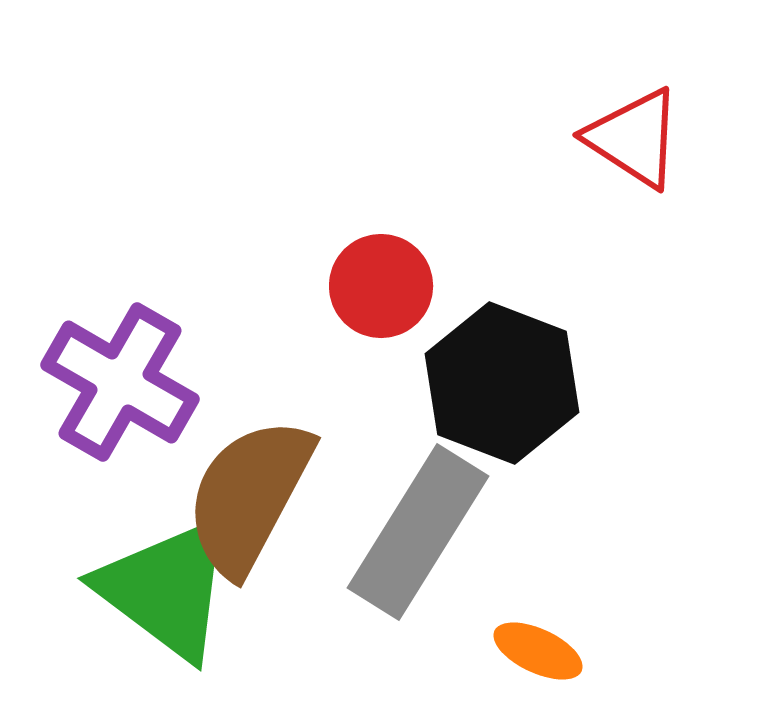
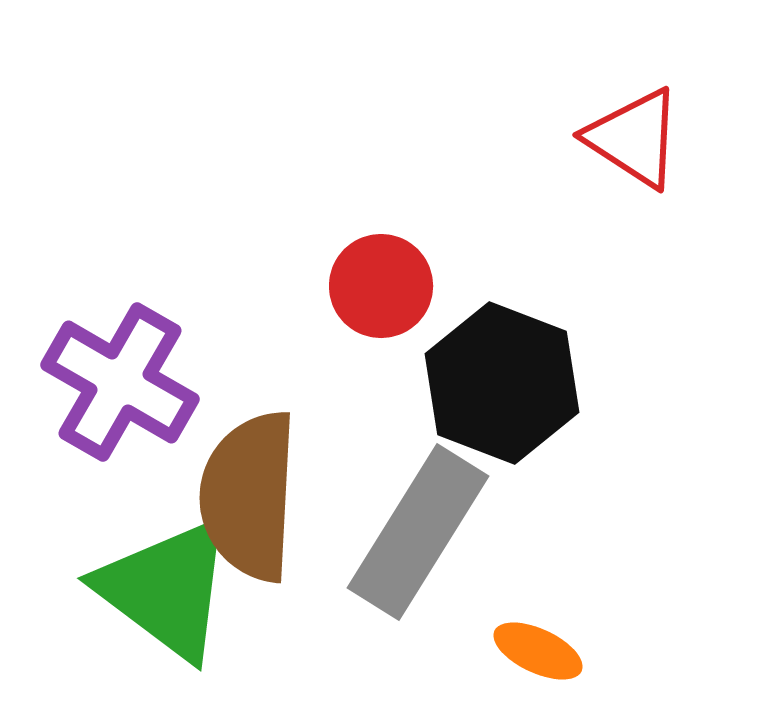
brown semicircle: rotated 25 degrees counterclockwise
